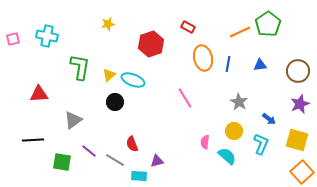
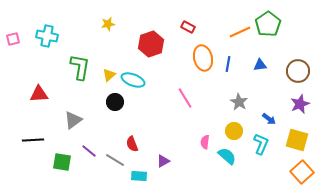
purple triangle: moved 6 px right; rotated 16 degrees counterclockwise
